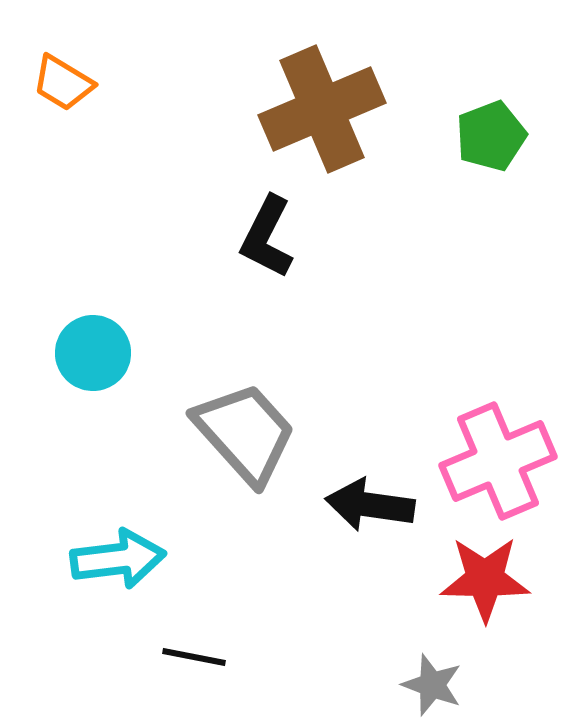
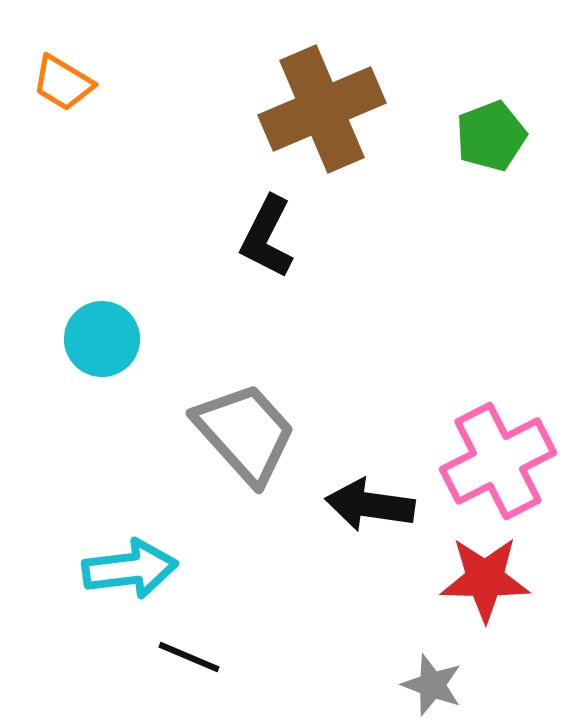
cyan circle: moved 9 px right, 14 px up
pink cross: rotated 4 degrees counterclockwise
cyan arrow: moved 12 px right, 10 px down
black line: moved 5 px left; rotated 12 degrees clockwise
